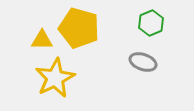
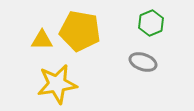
yellow pentagon: moved 1 px right, 3 px down; rotated 6 degrees counterclockwise
yellow star: moved 2 px right, 6 px down; rotated 18 degrees clockwise
